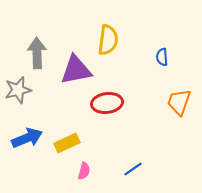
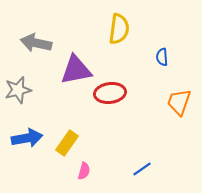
yellow semicircle: moved 11 px right, 11 px up
gray arrow: moved 1 px left, 10 px up; rotated 76 degrees counterclockwise
red ellipse: moved 3 px right, 10 px up
blue arrow: rotated 12 degrees clockwise
yellow rectangle: rotated 30 degrees counterclockwise
blue line: moved 9 px right
